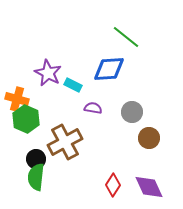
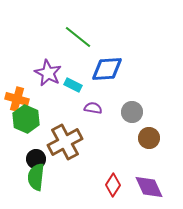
green line: moved 48 px left
blue diamond: moved 2 px left
